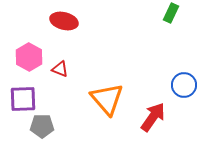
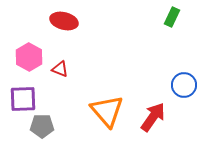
green rectangle: moved 1 px right, 4 px down
orange triangle: moved 12 px down
